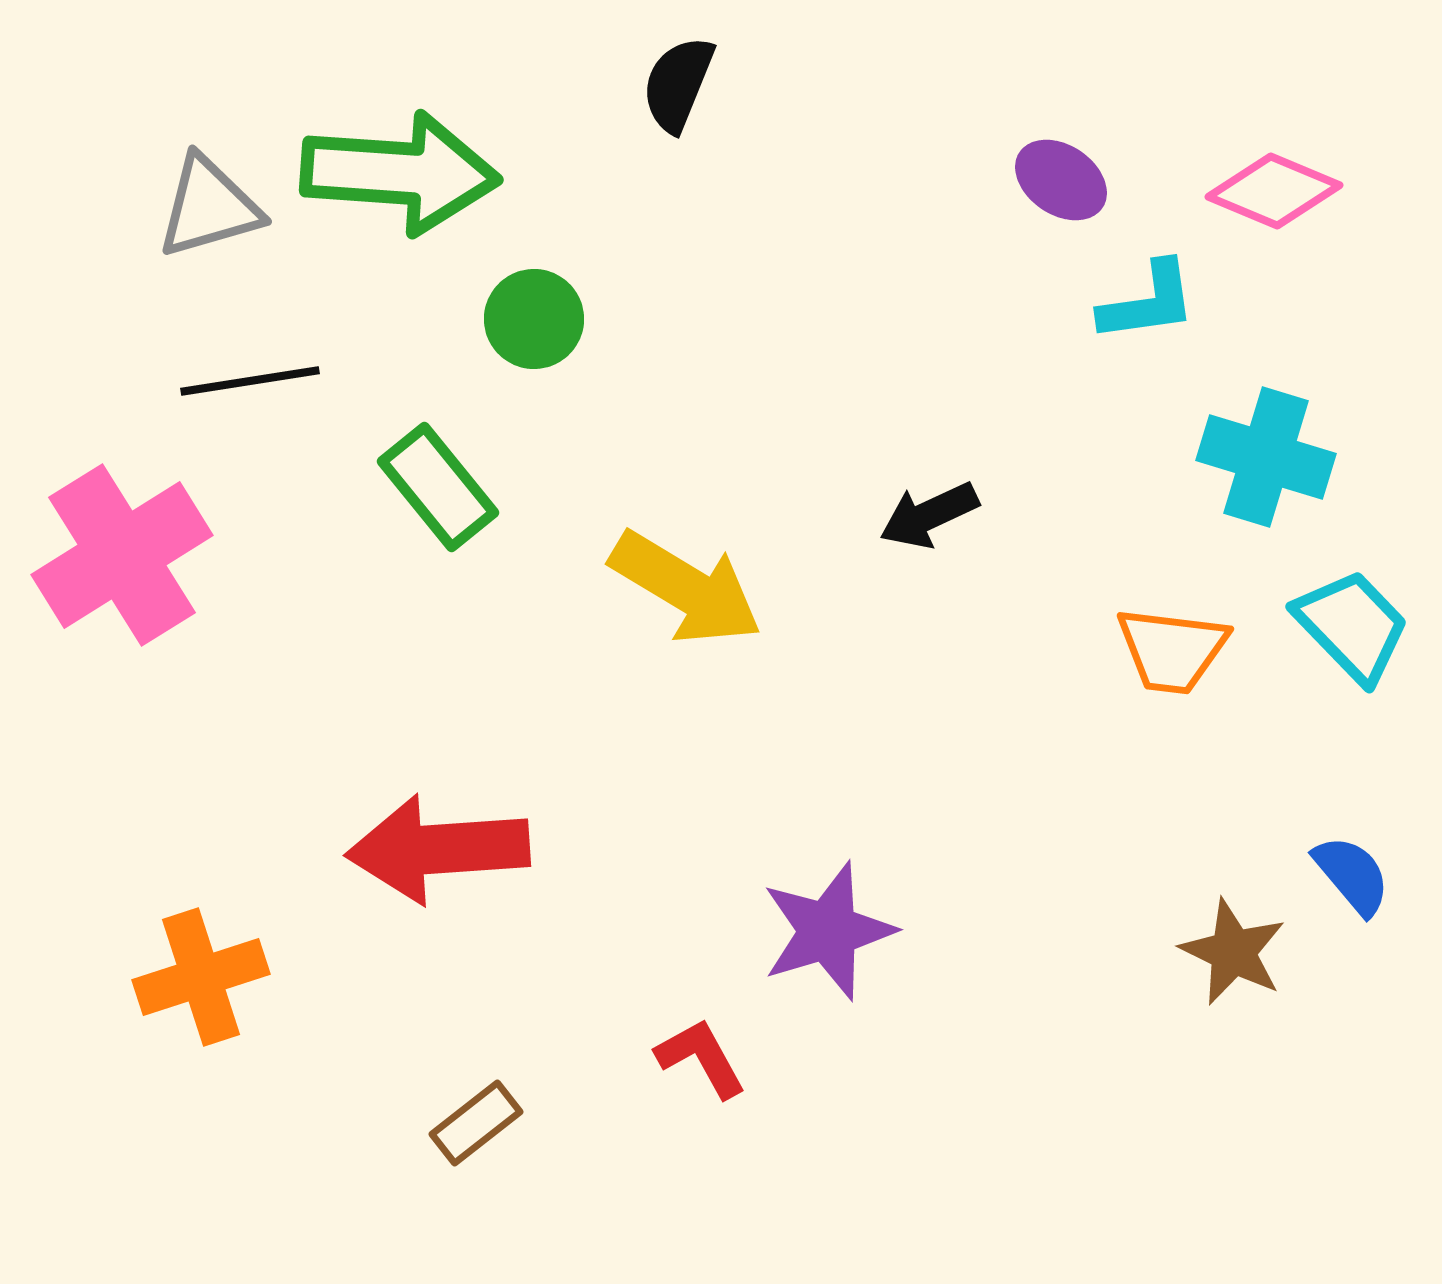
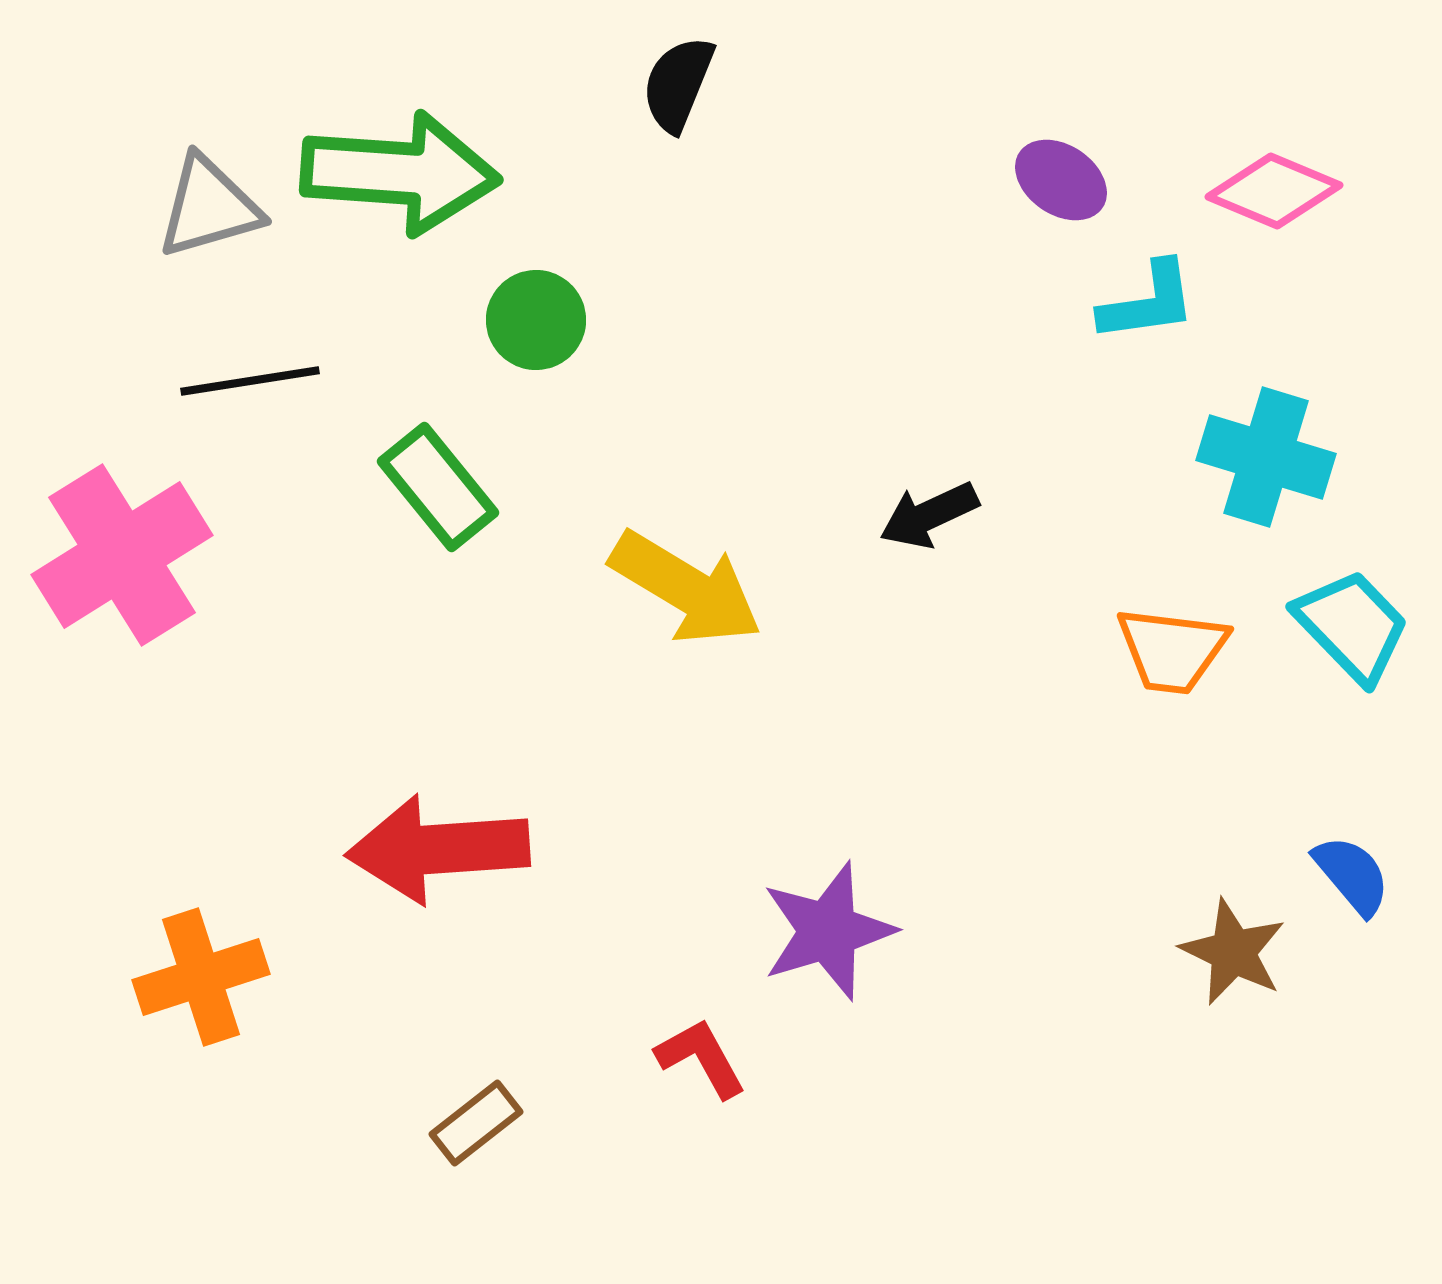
green circle: moved 2 px right, 1 px down
